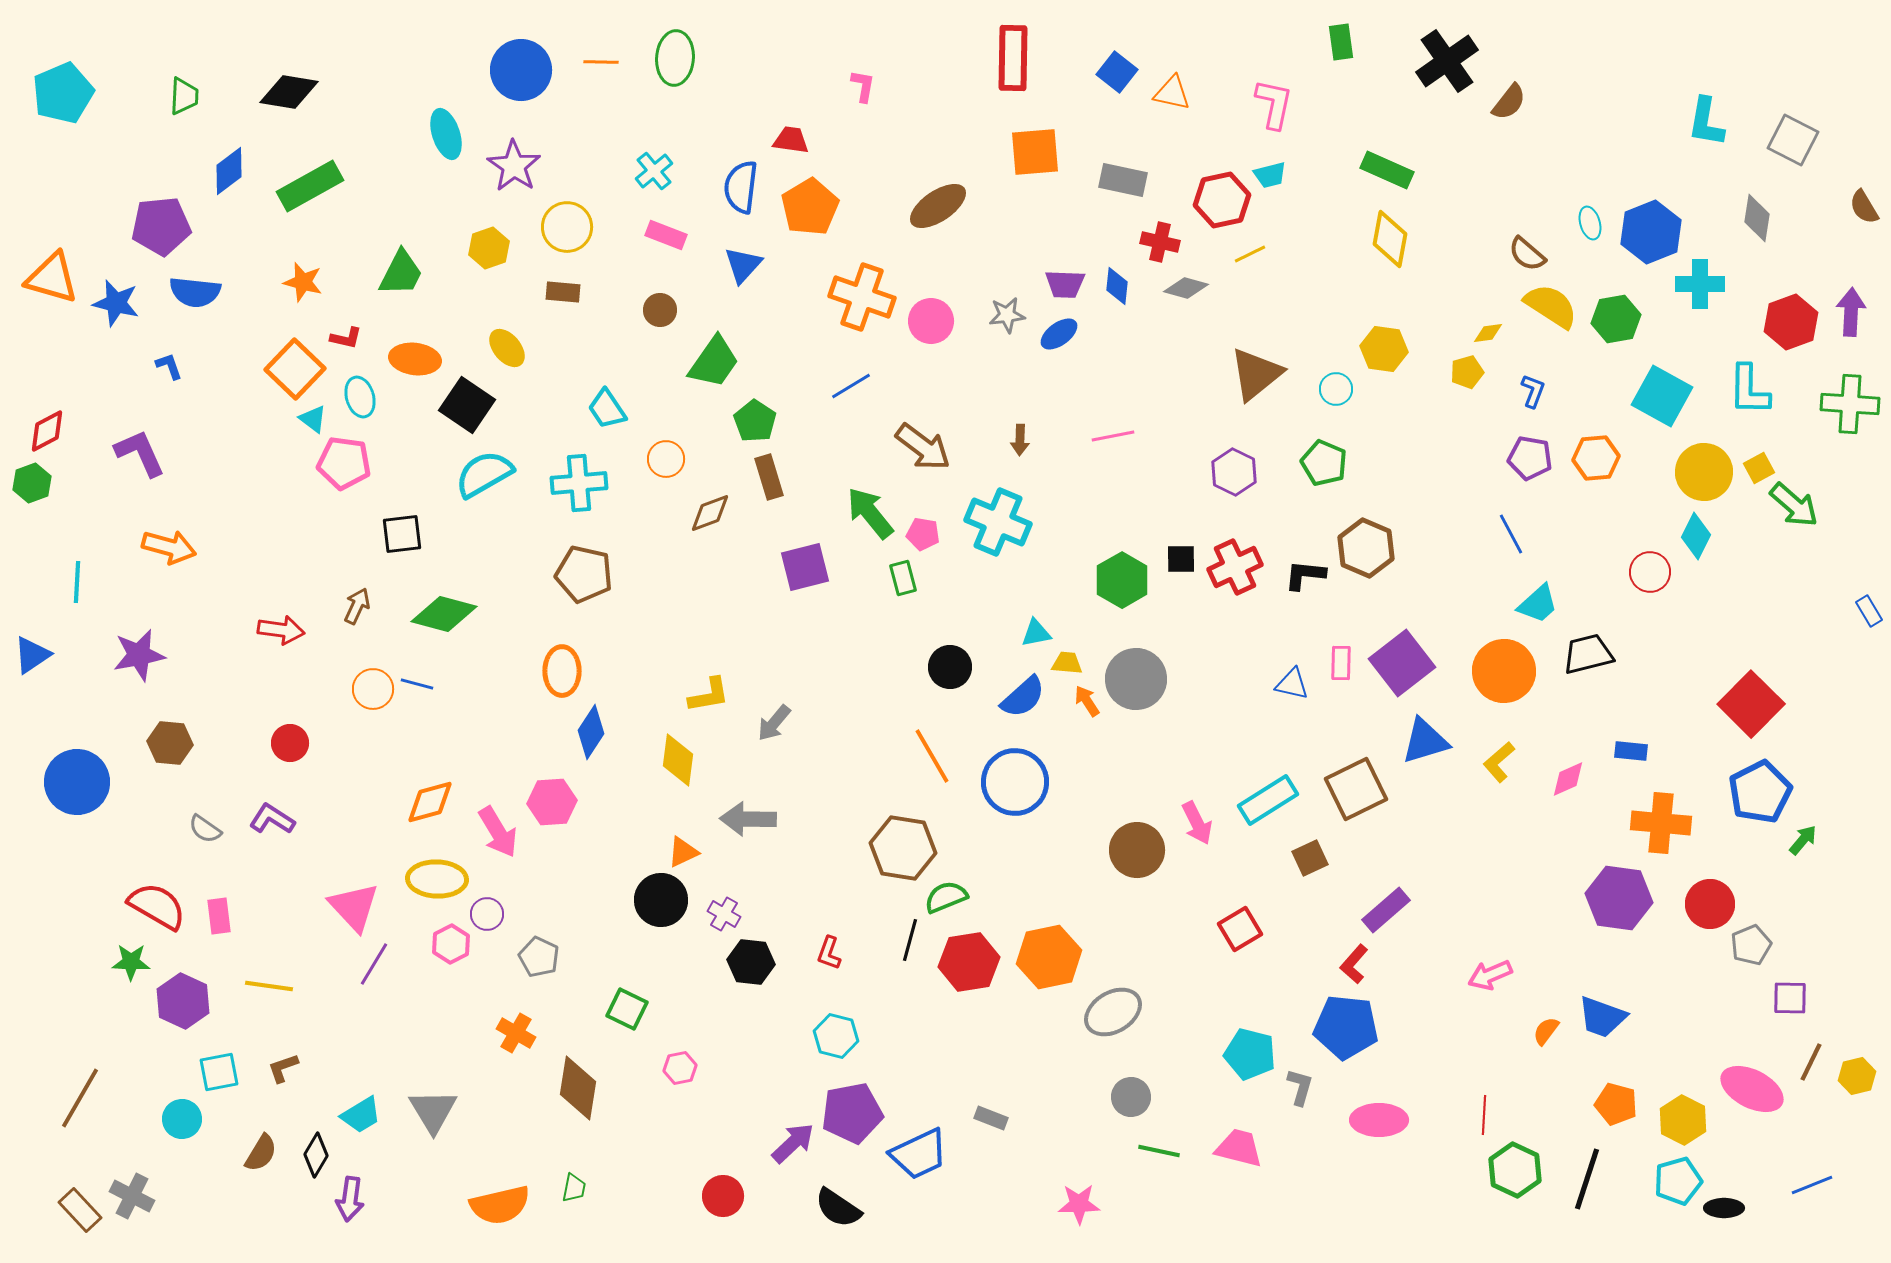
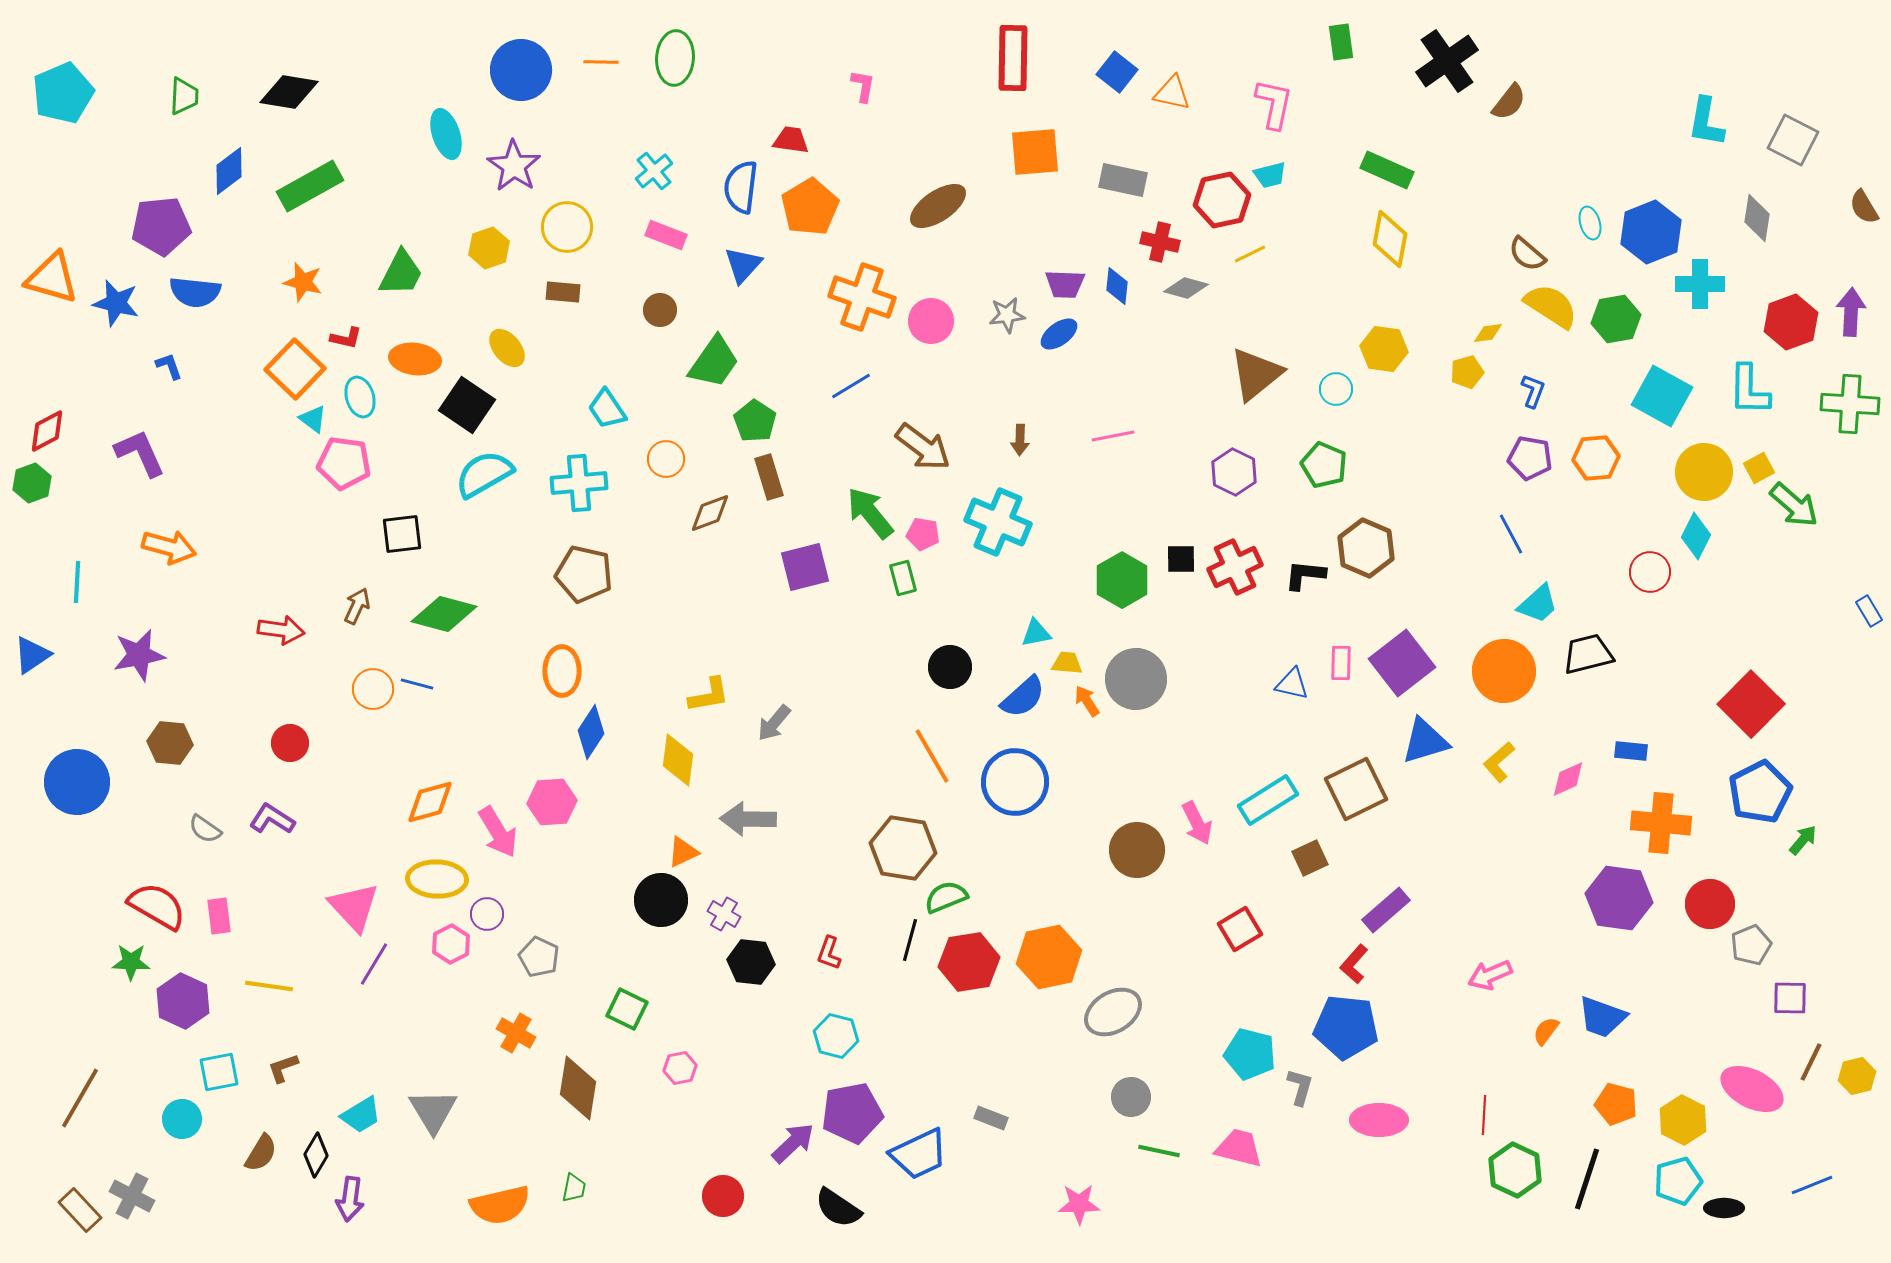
green pentagon at (1324, 463): moved 2 px down
